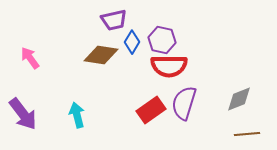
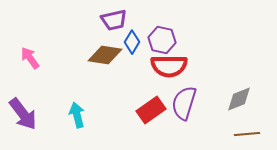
brown diamond: moved 4 px right
